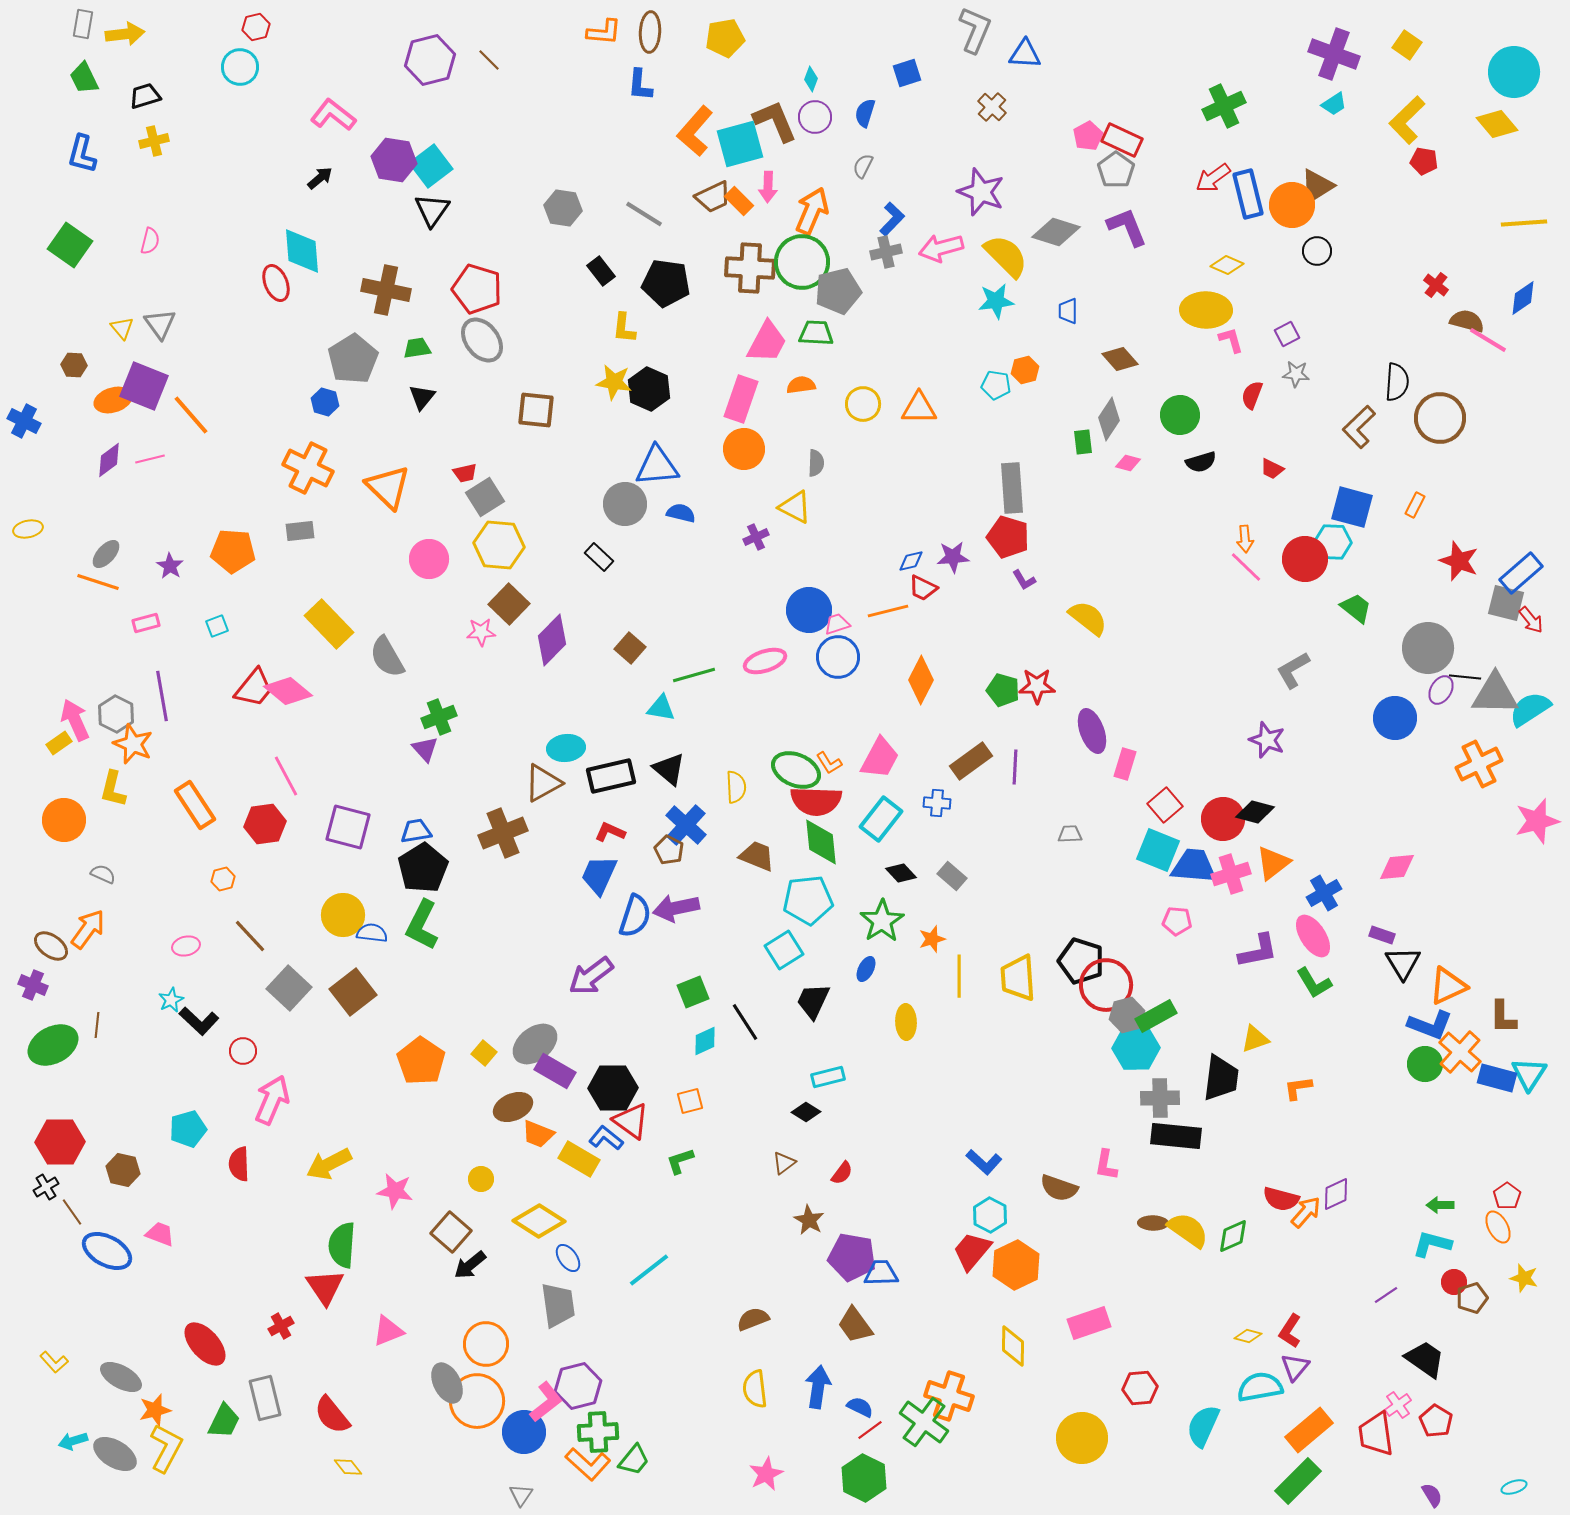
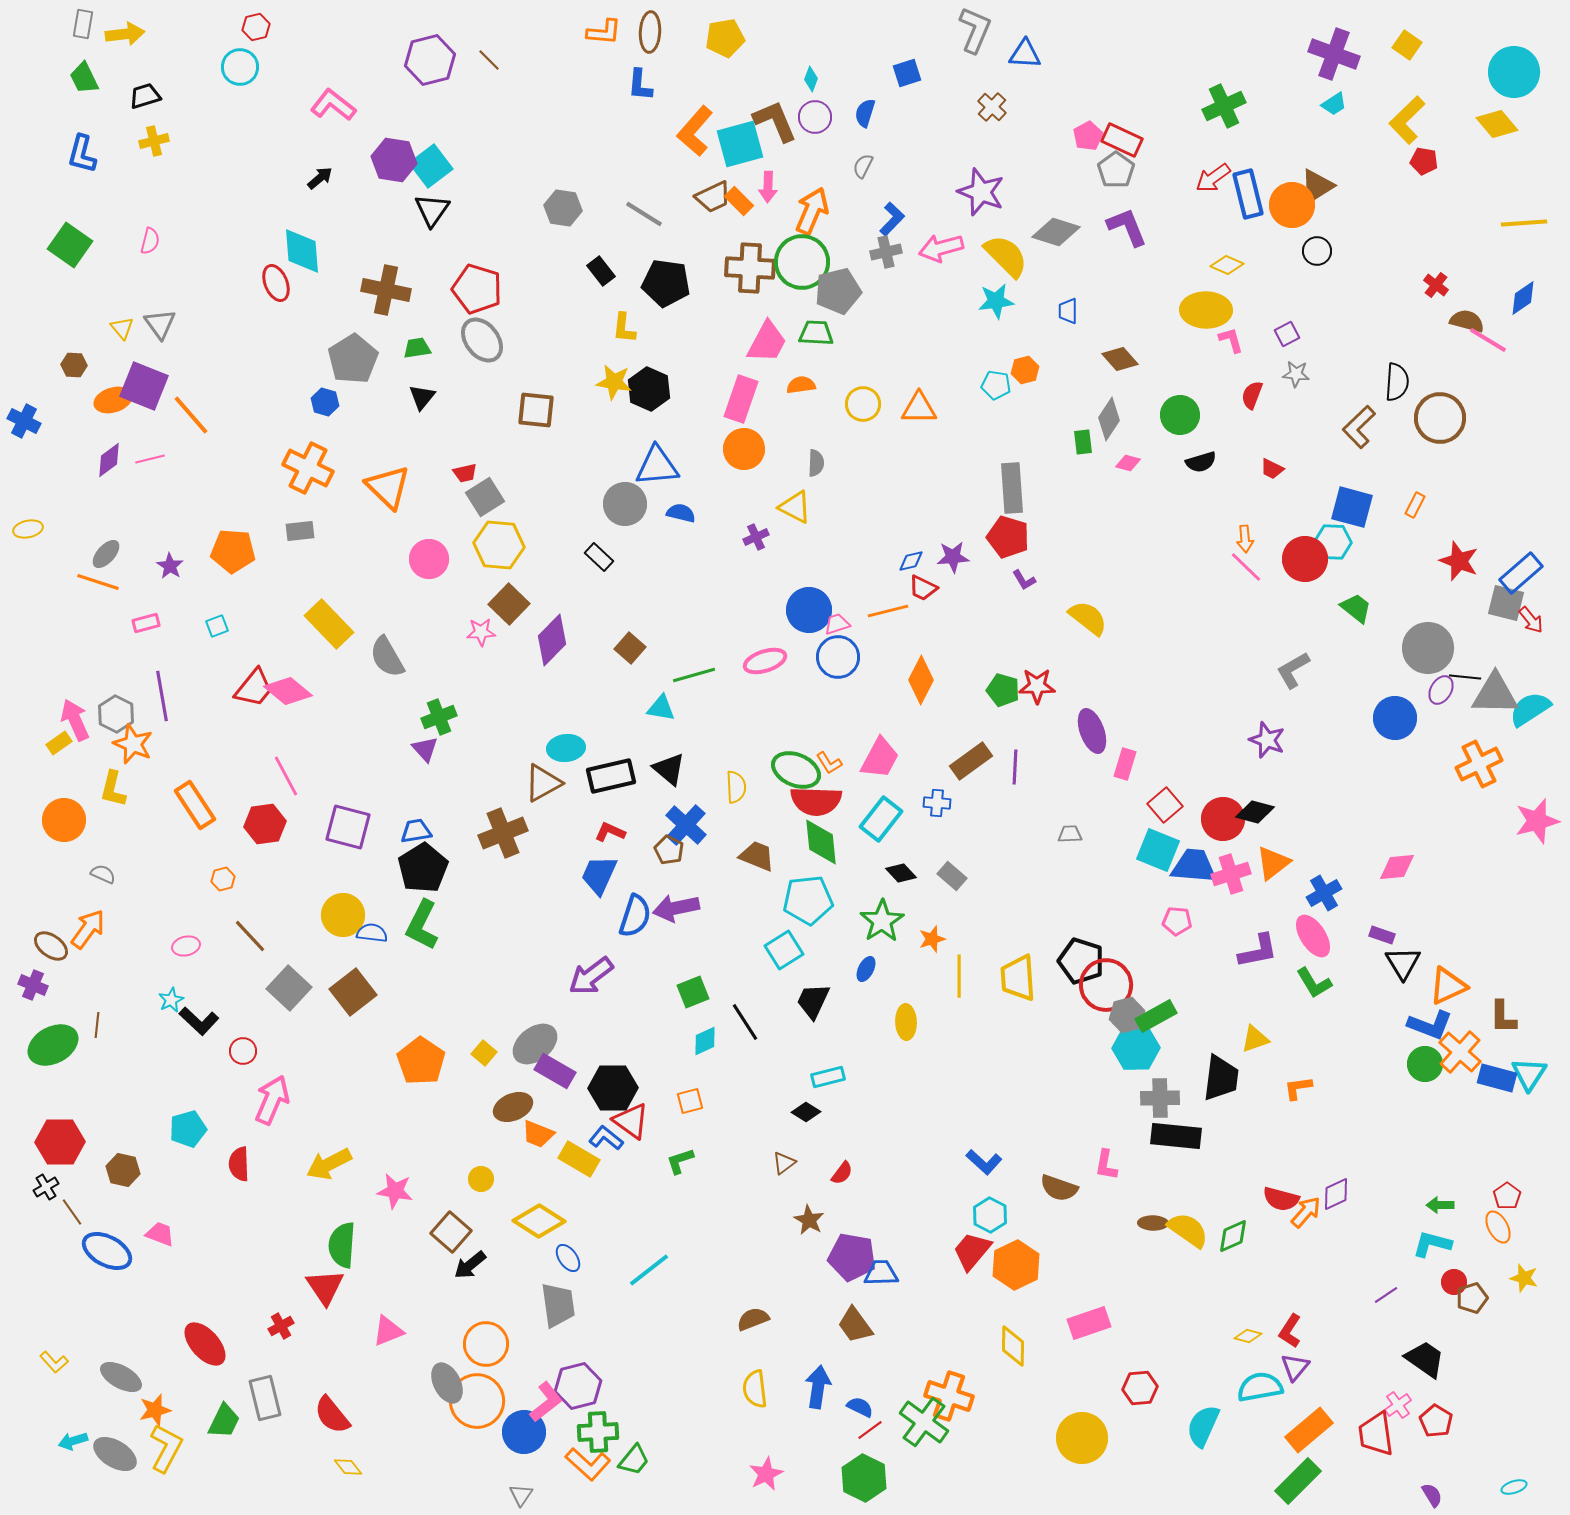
pink L-shape at (333, 115): moved 10 px up
